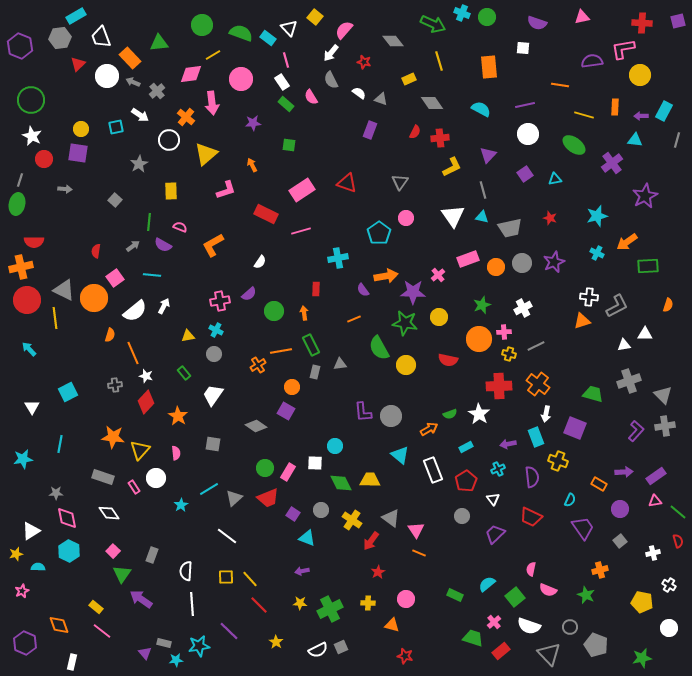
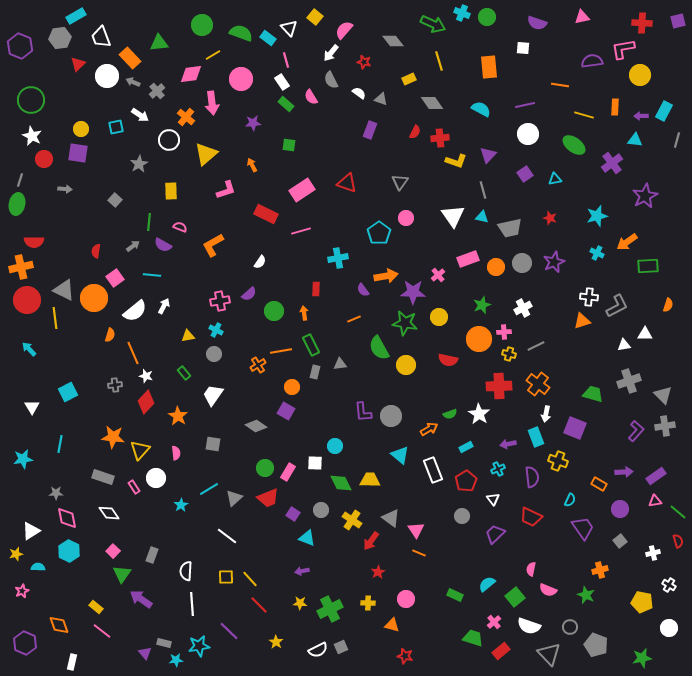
yellow L-shape at (452, 167): moved 4 px right, 6 px up; rotated 45 degrees clockwise
